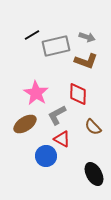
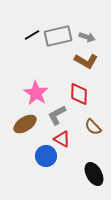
gray rectangle: moved 2 px right, 10 px up
brown L-shape: rotated 10 degrees clockwise
red diamond: moved 1 px right
